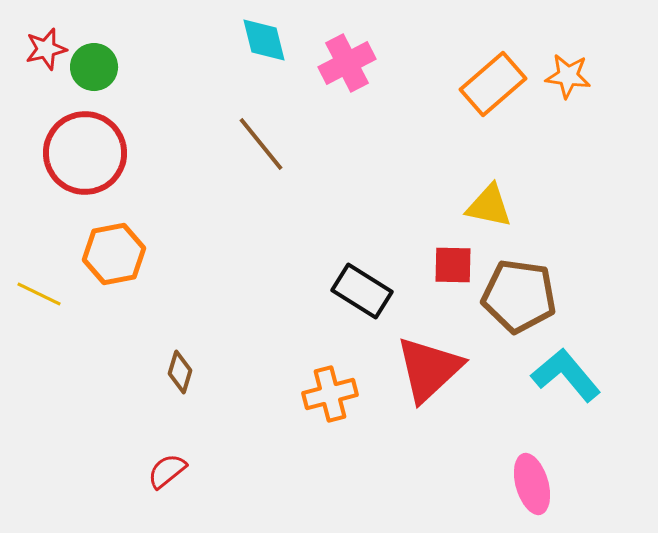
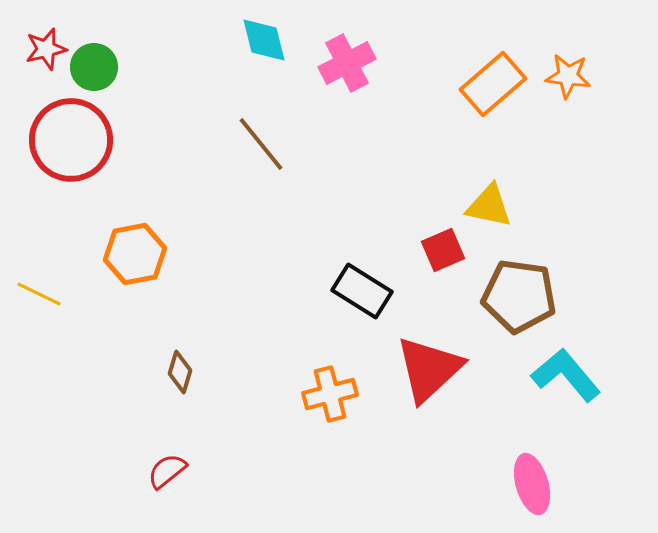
red circle: moved 14 px left, 13 px up
orange hexagon: moved 21 px right
red square: moved 10 px left, 15 px up; rotated 24 degrees counterclockwise
